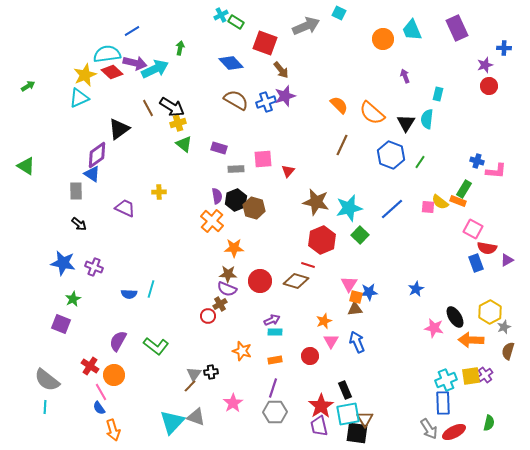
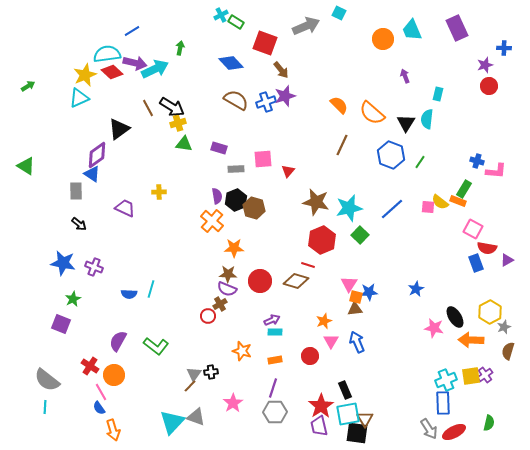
green triangle at (184, 144): rotated 30 degrees counterclockwise
